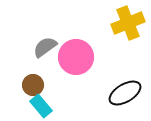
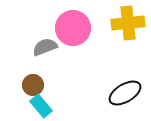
yellow cross: rotated 16 degrees clockwise
gray semicircle: rotated 15 degrees clockwise
pink circle: moved 3 px left, 29 px up
